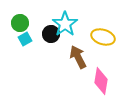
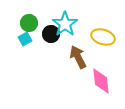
green circle: moved 9 px right
pink diamond: rotated 16 degrees counterclockwise
